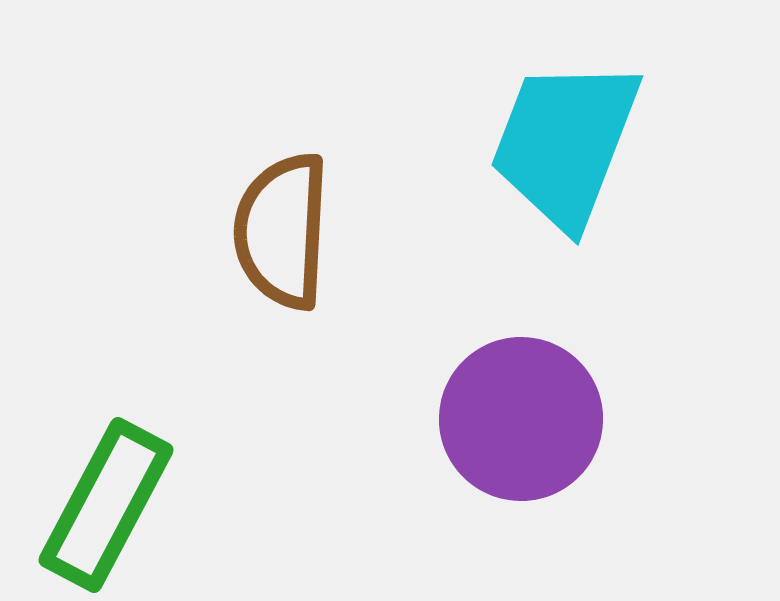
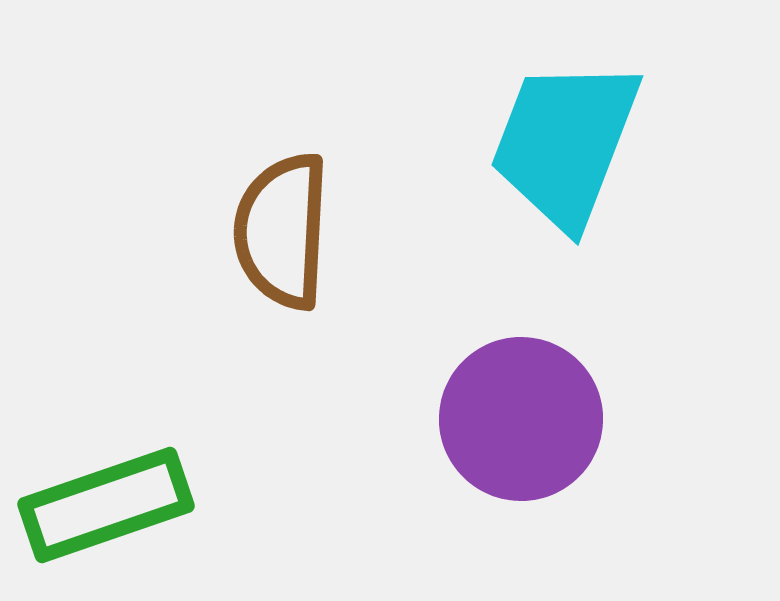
green rectangle: rotated 43 degrees clockwise
